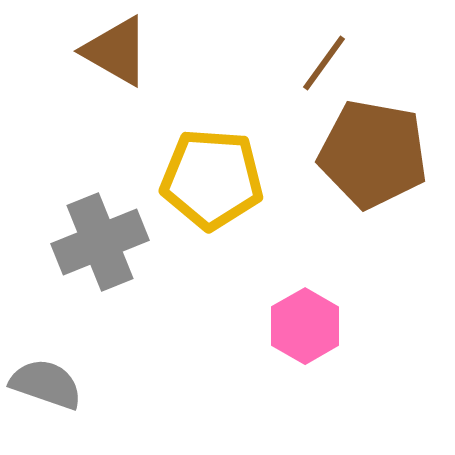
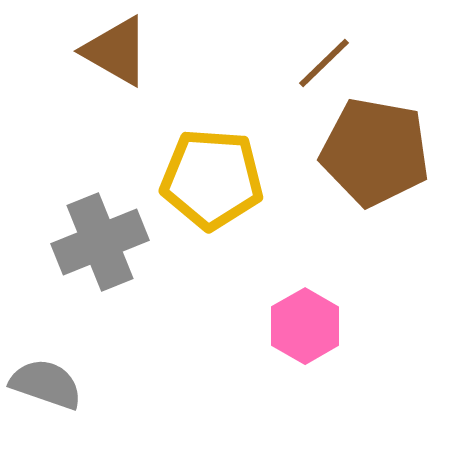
brown line: rotated 10 degrees clockwise
brown pentagon: moved 2 px right, 2 px up
